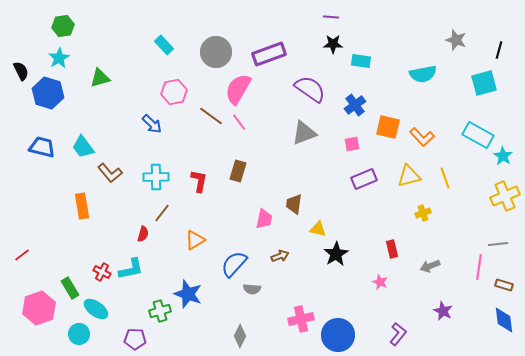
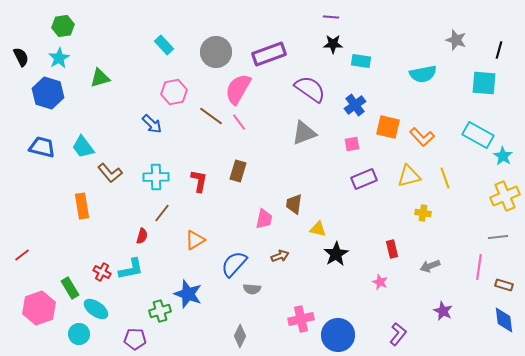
black semicircle at (21, 71): moved 14 px up
cyan square at (484, 83): rotated 20 degrees clockwise
yellow cross at (423, 213): rotated 28 degrees clockwise
red semicircle at (143, 234): moved 1 px left, 2 px down
gray line at (498, 244): moved 7 px up
